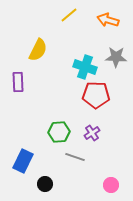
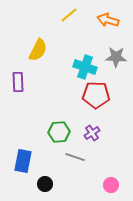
blue rectangle: rotated 15 degrees counterclockwise
